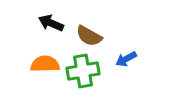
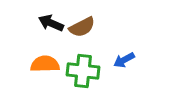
brown semicircle: moved 7 px left, 9 px up; rotated 56 degrees counterclockwise
blue arrow: moved 2 px left, 1 px down
green cross: rotated 16 degrees clockwise
